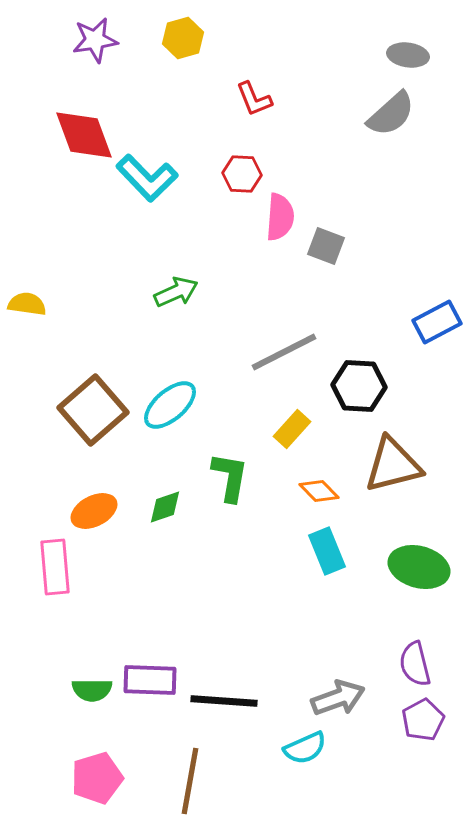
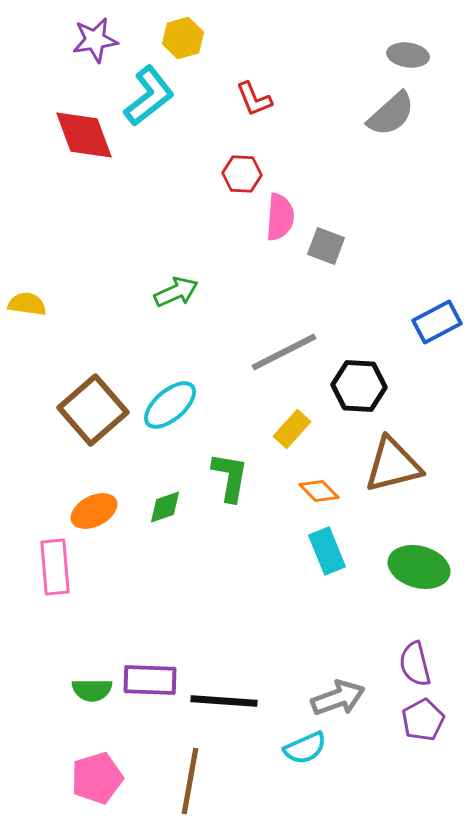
cyan L-shape: moved 2 px right, 82 px up; rotated 84 degrees counterclockwise
